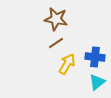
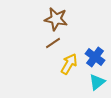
brown line: moved 3 px left
blue cross: rotated 30 degrees clockwise
yellow arrow: moved 2 px right
